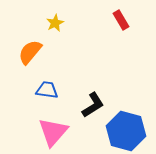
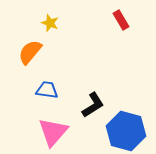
yellow star: moved 5 px left; rotated 24 degrees counterclockwise
